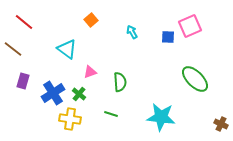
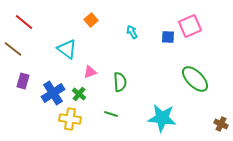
cyan star: moved 1 px right, 1 px down
